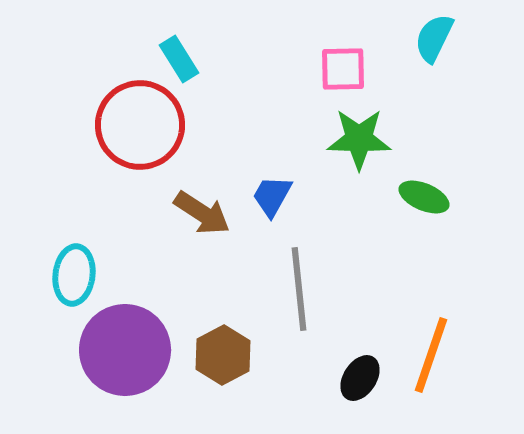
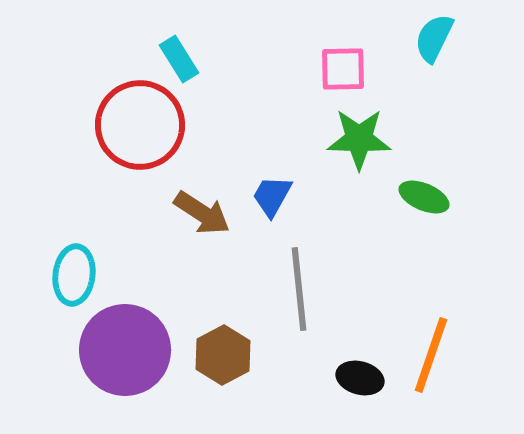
black ellipse: rotated 72 degrees clockwise
